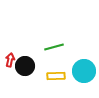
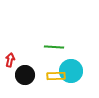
green line: rotated 18 degrees clockwise
black circle: moved 9 px down
cyan circle: moved 13 px left
